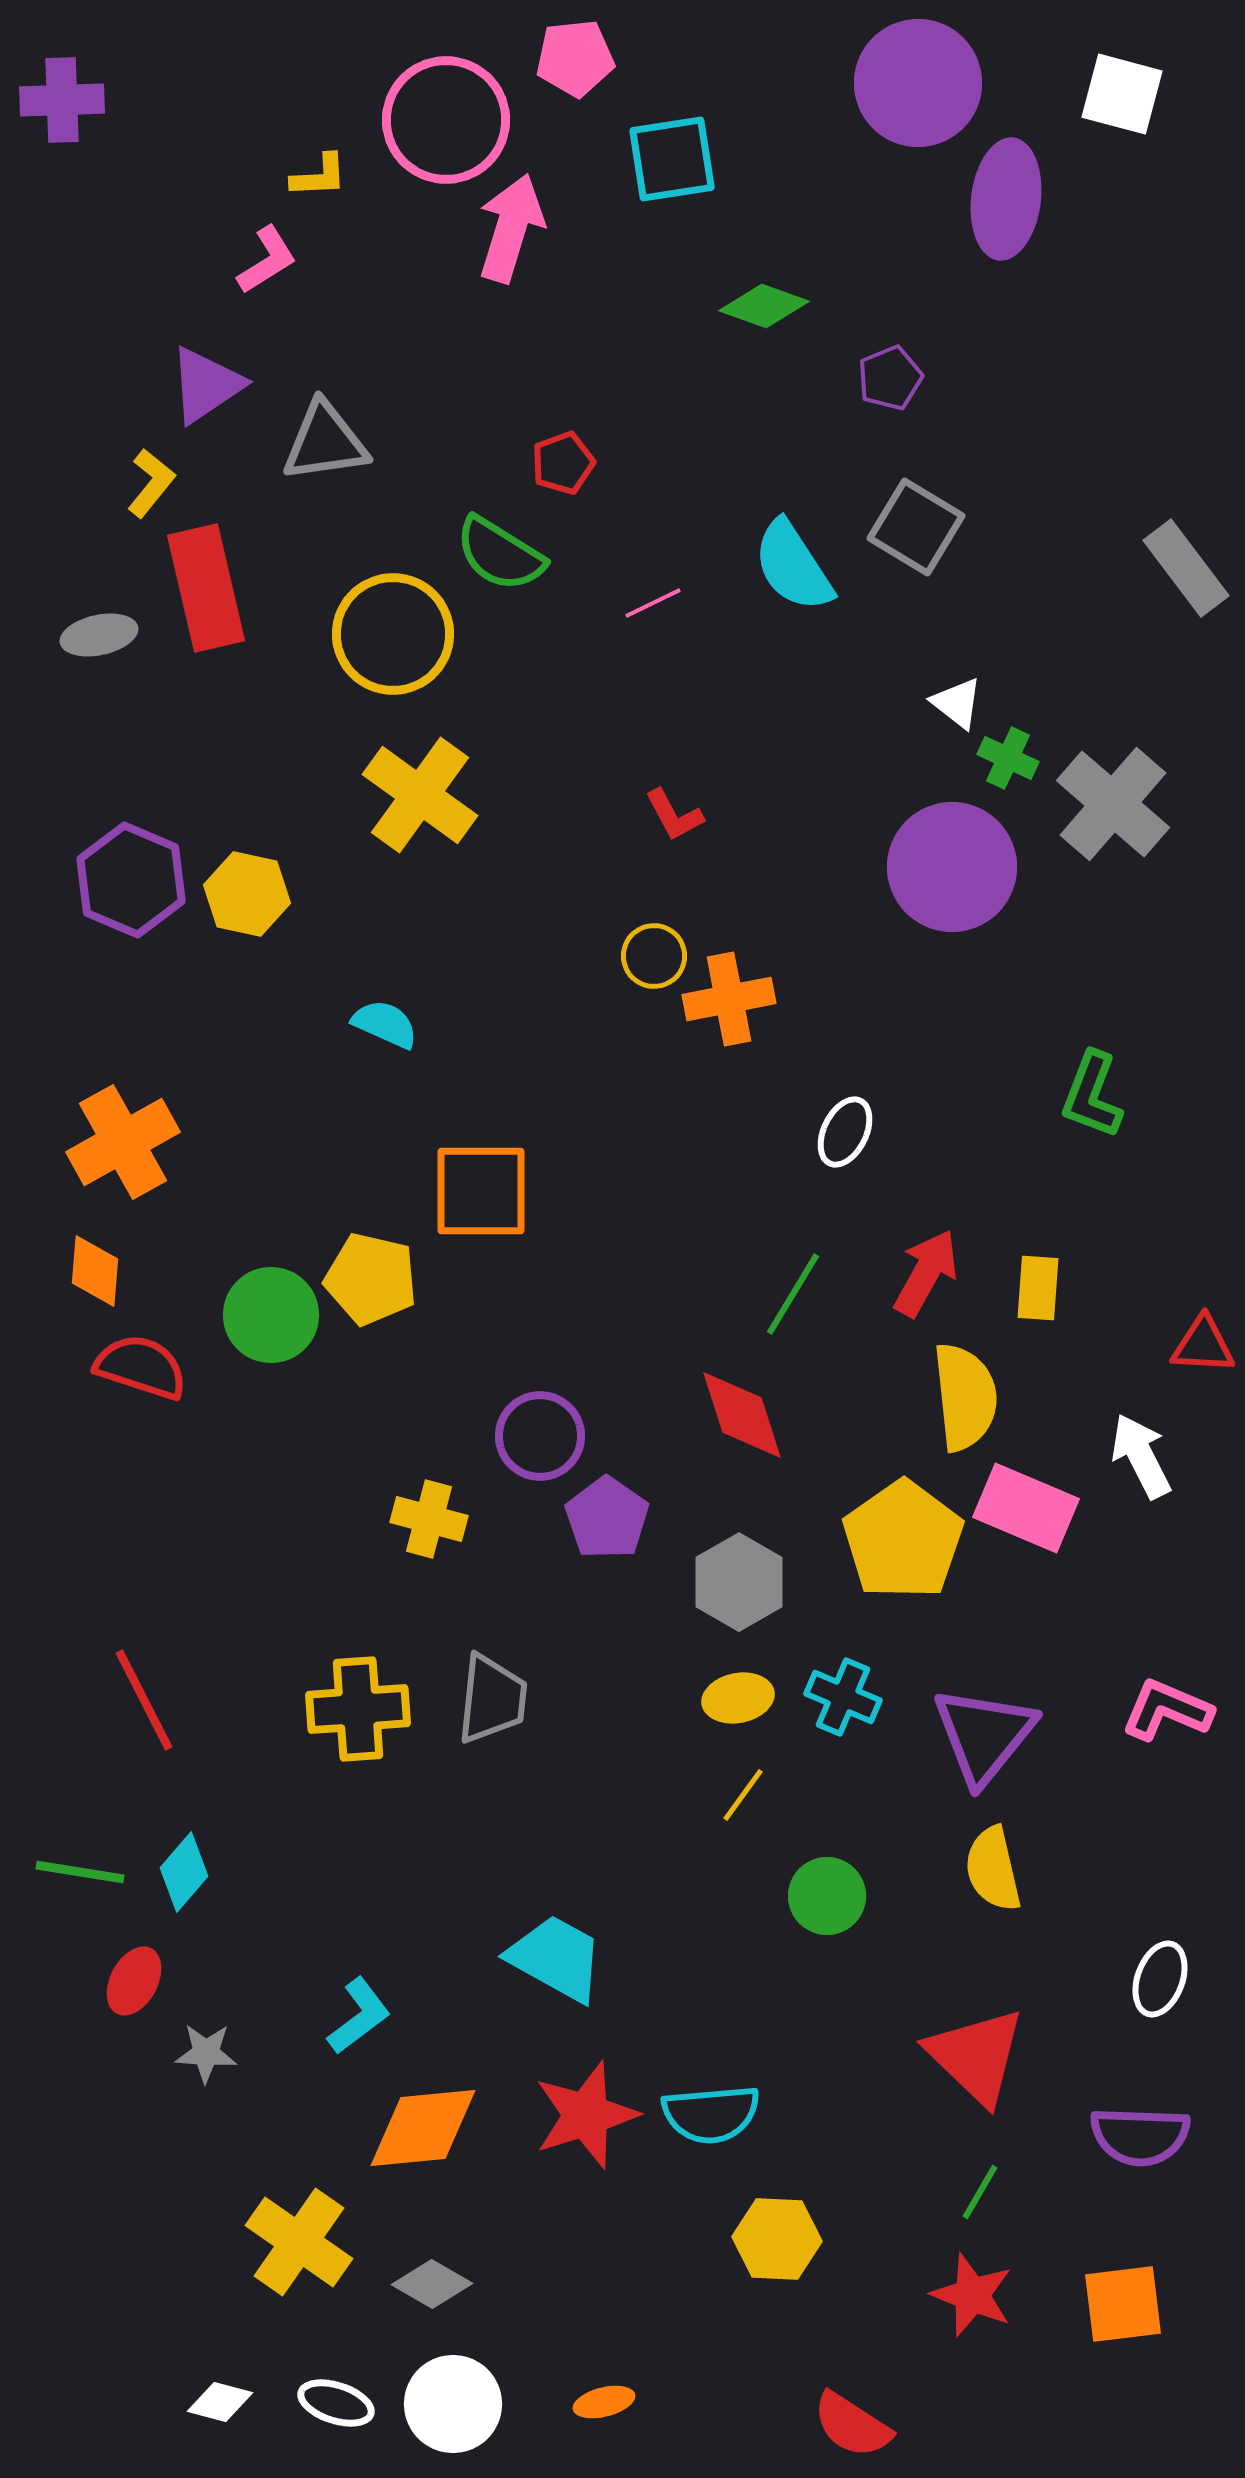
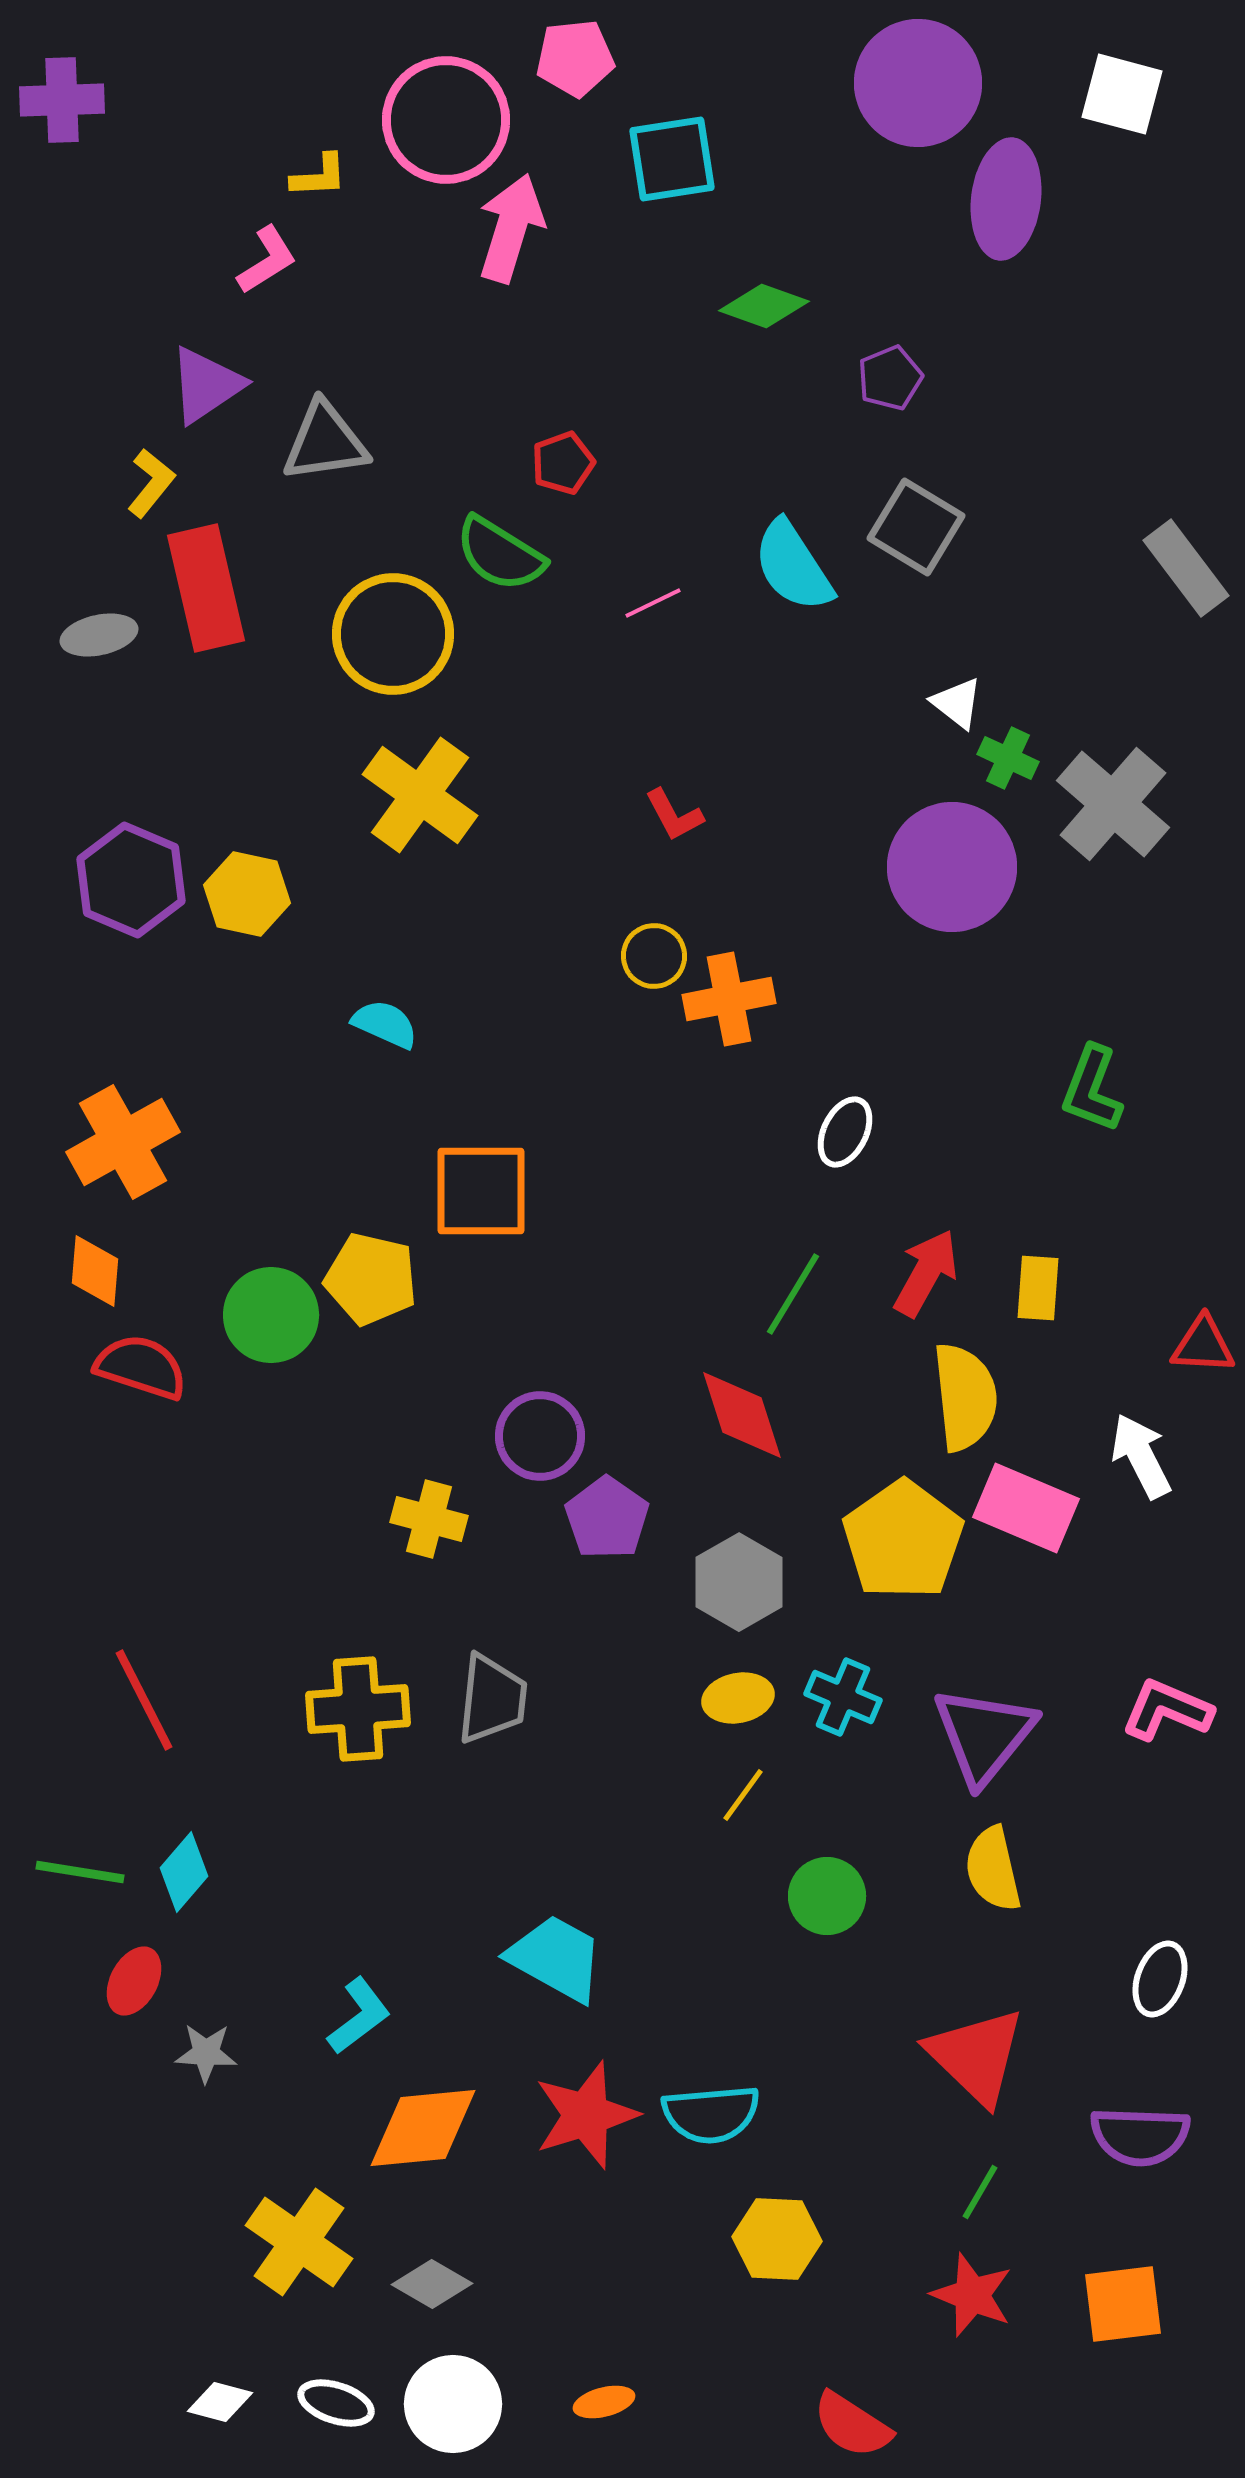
green L-shape at (1092, 1095): moved 6 px up
